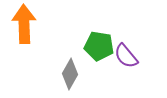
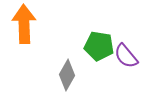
gray diamond: moved 3 px left, 1 px down
